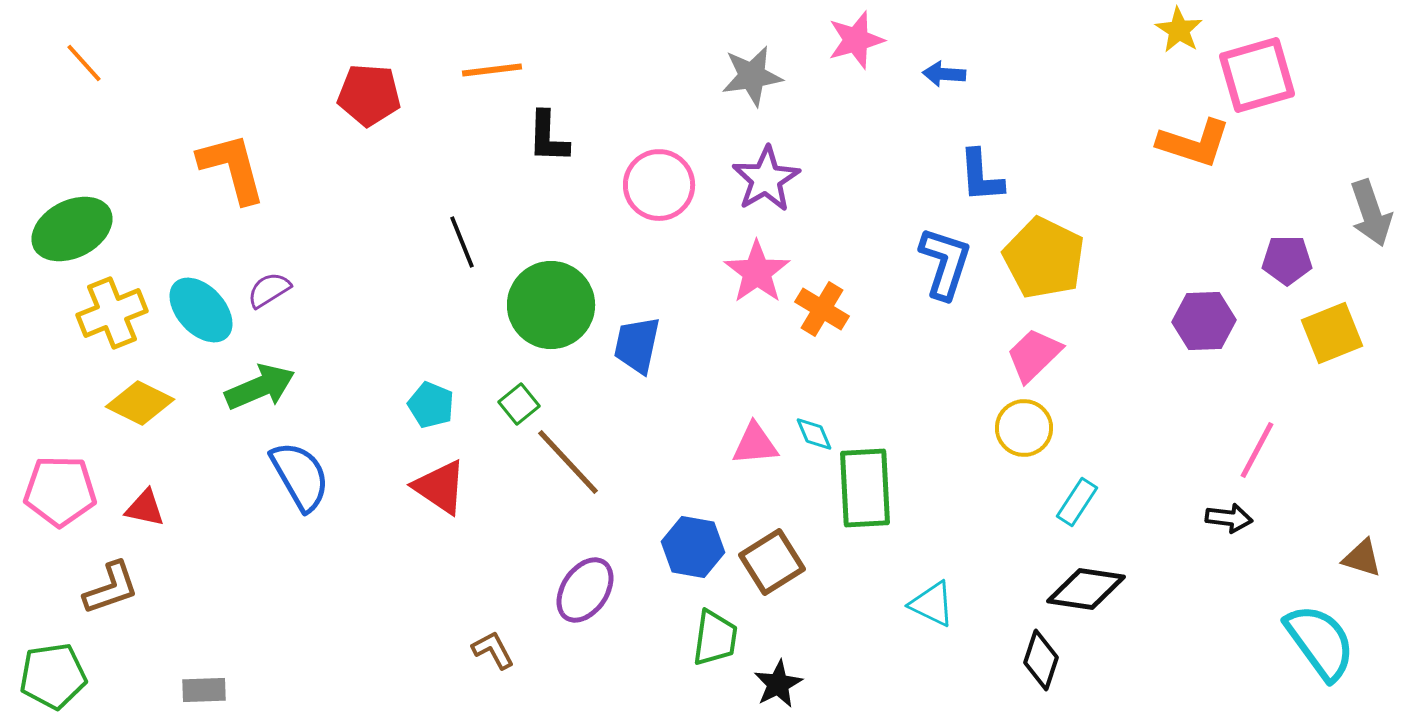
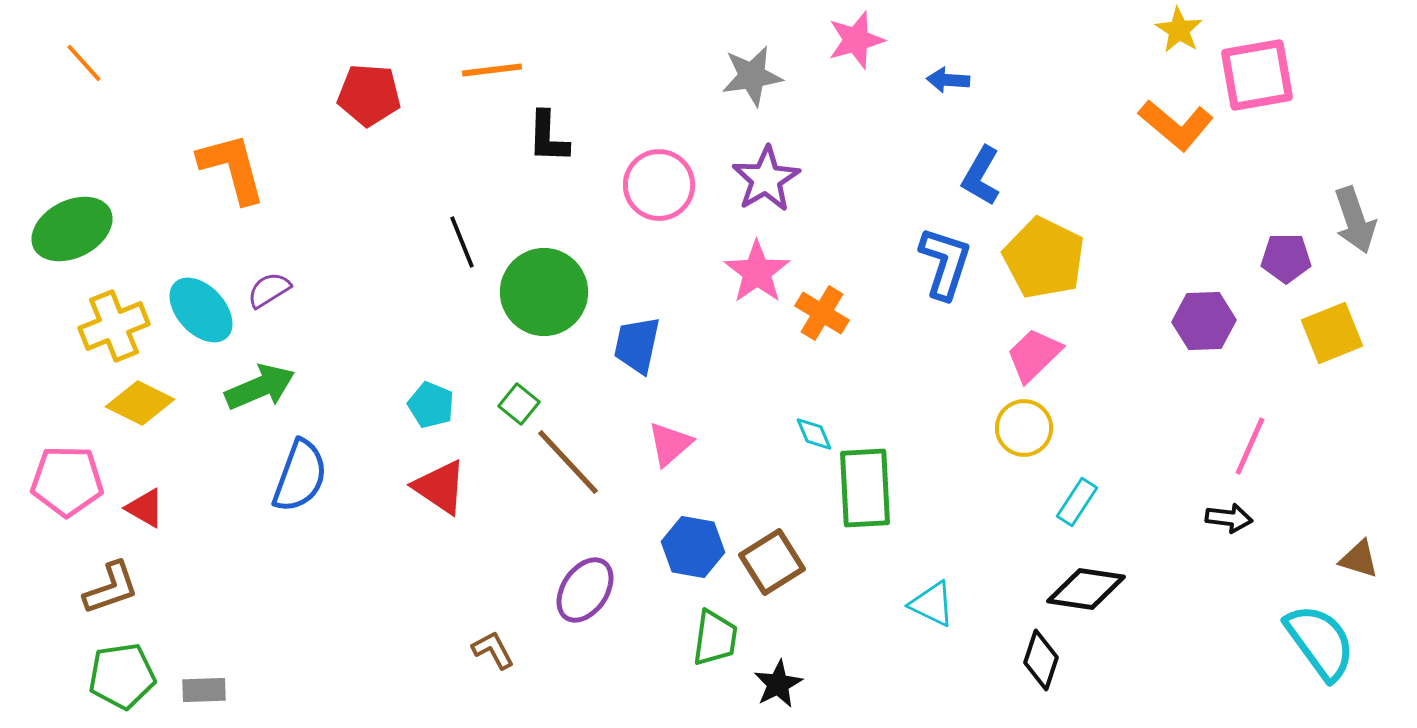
blue arrow at (944, 74): moved 4 px right, 6 px down
pink square at (1257, 75): rotated 6 degrees clockwise
orange L-shape at (1194, 143): moved 18 px left, 18 px up; rotated 22 degrees clockwise
blue L-shape at (981, 176): rotated 34 degrees clockwise
gray arrow at (1371, 213): moved 16 px left, 7 px down
purple pentagon at (1287, 260): moved 1 px left, 2 px up
green circle at (551, 305): moved 7 px left, 13 px up
orange cross at (822, 309): moved 4 px down
yellow cross at (112, 313): moved 2 px right, 13 px down
green square at (519, 404): rotated 12 degrees counterclockwise
pink triangle at (755, 444): moved 85 px left; rotated 36 degrees counterclockwise
pink line at (1257, 450): moved 7 px left, 4 px up; rotated 4 degrees counterclockwise
blue semicircle at (300, 476): rotated 50 degrees clockwise
pink pentagon at (60, 491): moved 7 px right, 10 px up
red triangle at (145, 508): rotated 18 degrees clockwise
brown triangle at (1362, 558): moved 3 px left, 1 px down
green pentagon at (53, 676): moved 69 px right
